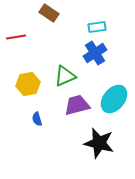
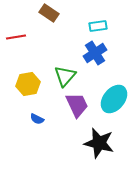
cyan rectangle: moved 1 px right, 1 px up
green triangle: rotated 25 degrees counterclockwise
purple trapezoid: rotated 80 degrees clockwise
blue semicircle: rotated 48 degrees counterclockwise
